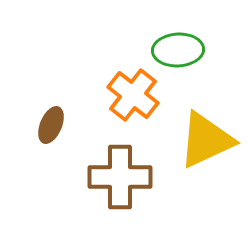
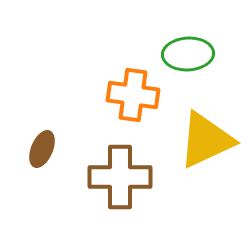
green ellipse: moved 10 px right, 4 px down
orange cross: rotated 30 degrees counterclockwise
brown ellipse: moved 9 px left, 24 px down
